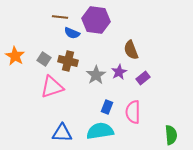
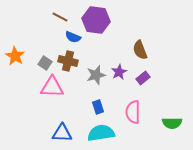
brown line: rotated 21 degrees clockwise
blue semicircle: moved 1 px right, 4 px down
brown semicircle: moved 9 px right
gray square: moved 1 px right, 4 px down
gray star: rotated 18 degrees clockwise
pink triangle: rotated 20 degrees clockwise
blue rectangle: moved 9 px left; rotated 40 degrees counterclockwise
cyan semicircle: moved 1 px right, 2 px down
green semicircle: moved 1 px right, 12 px up; rotated 96 degrees clockwise
